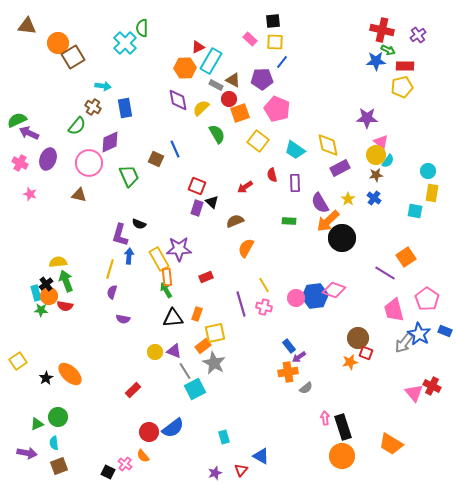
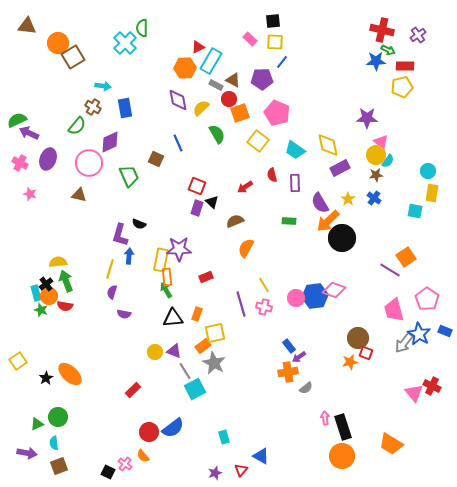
pink pentagon at (277, 109): moved 4 px down
blue line at (175, 149): moved 3 px right, 6 px up
yellow rectangle at (159, 259): moved 2 px right, 1 px down; rotated 40 degrees clockwise
purple line at (385, 273): moved 5 px right, 3 px up
green star at (41, 310): rotated 16 degrees clockwise
purple semicircle at (123, 319): moved 1 px right, 5 px up
